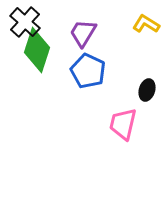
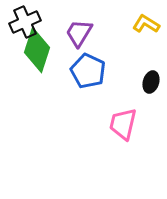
black cross: rotated 24 degrees clockwise
purple trapezoid: moved 4 px left
black ellipse: moved 4 px right, 8 px up
